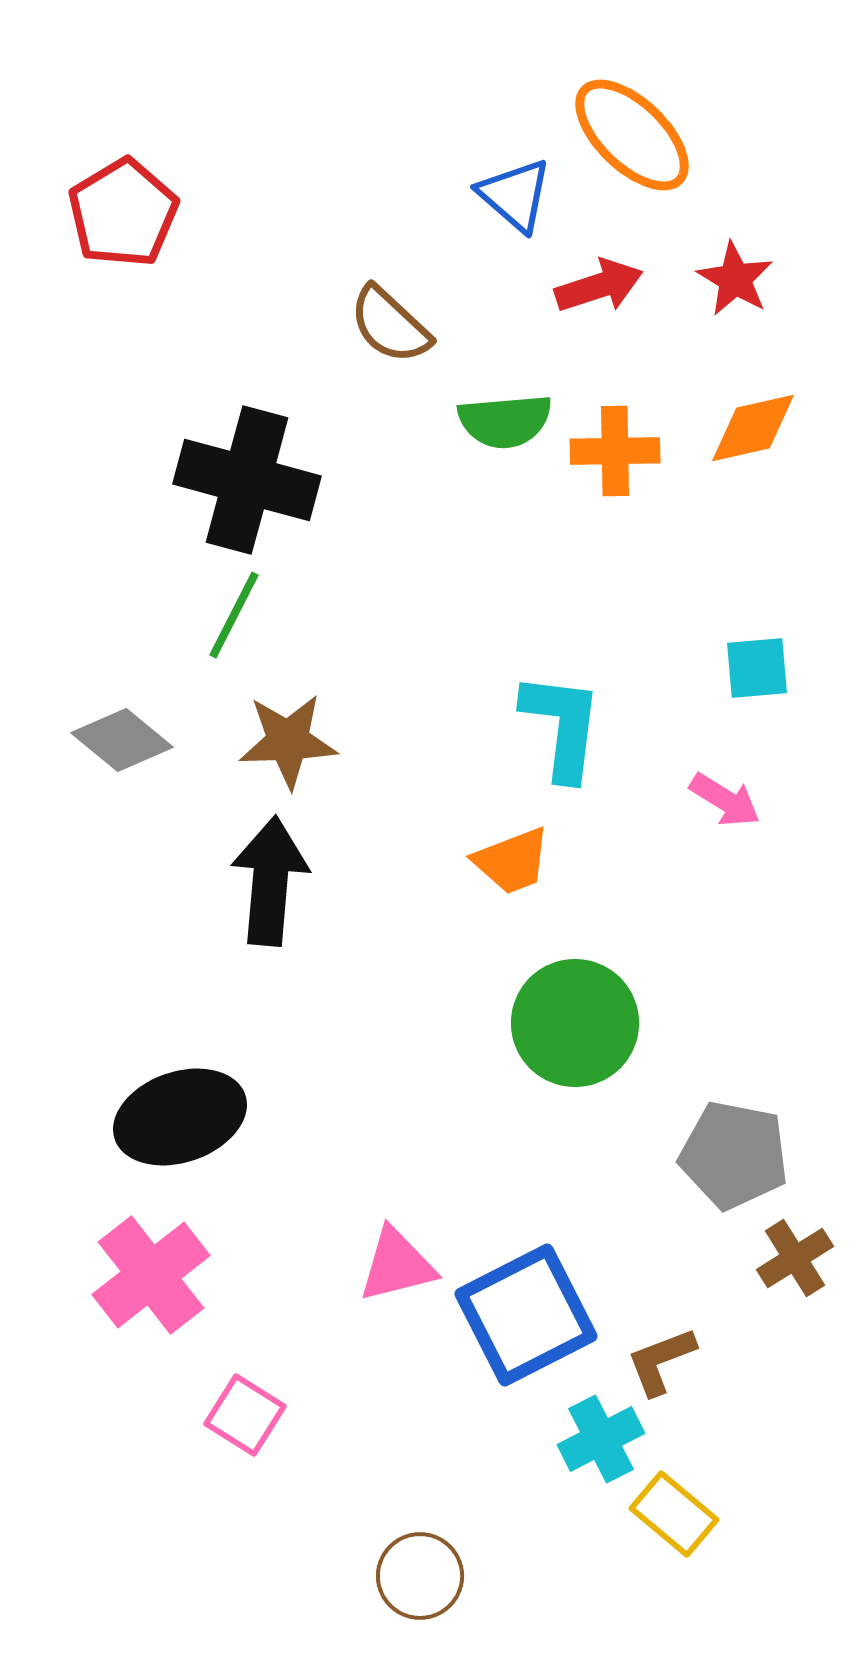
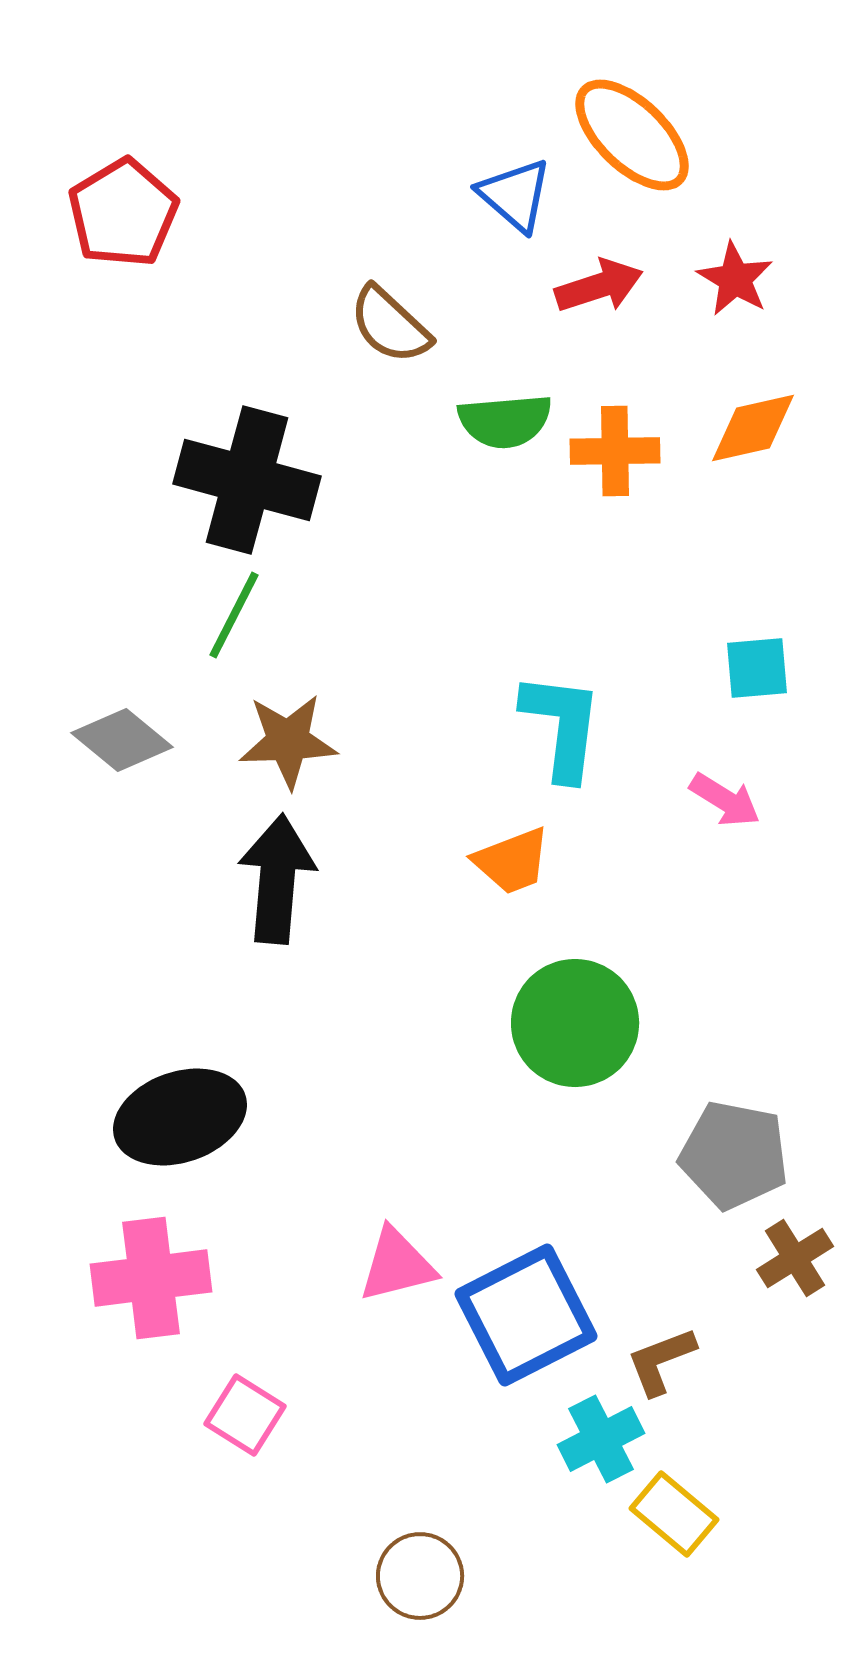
black arrow: moved 7 px right, 2 px up
pink cross: moved 3 px down; rotated 31 degrees clockwise
